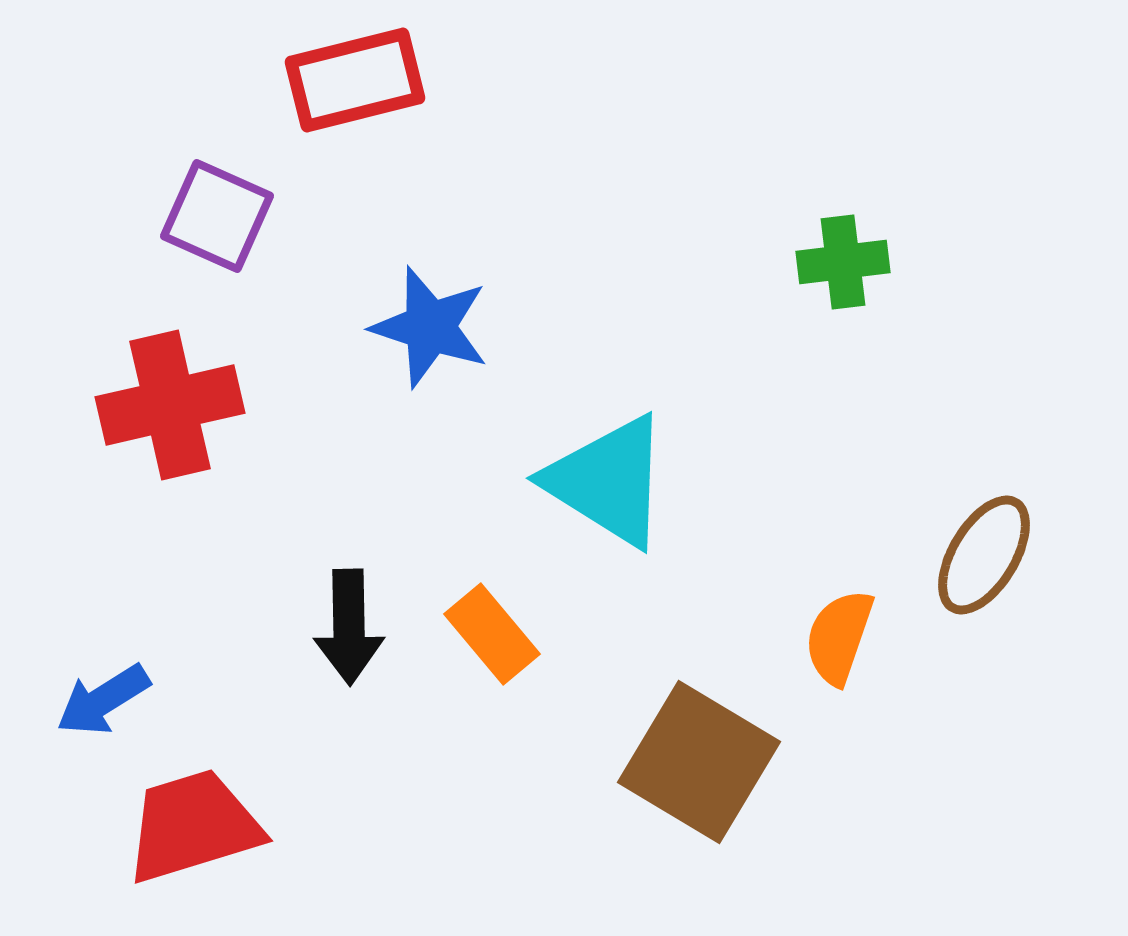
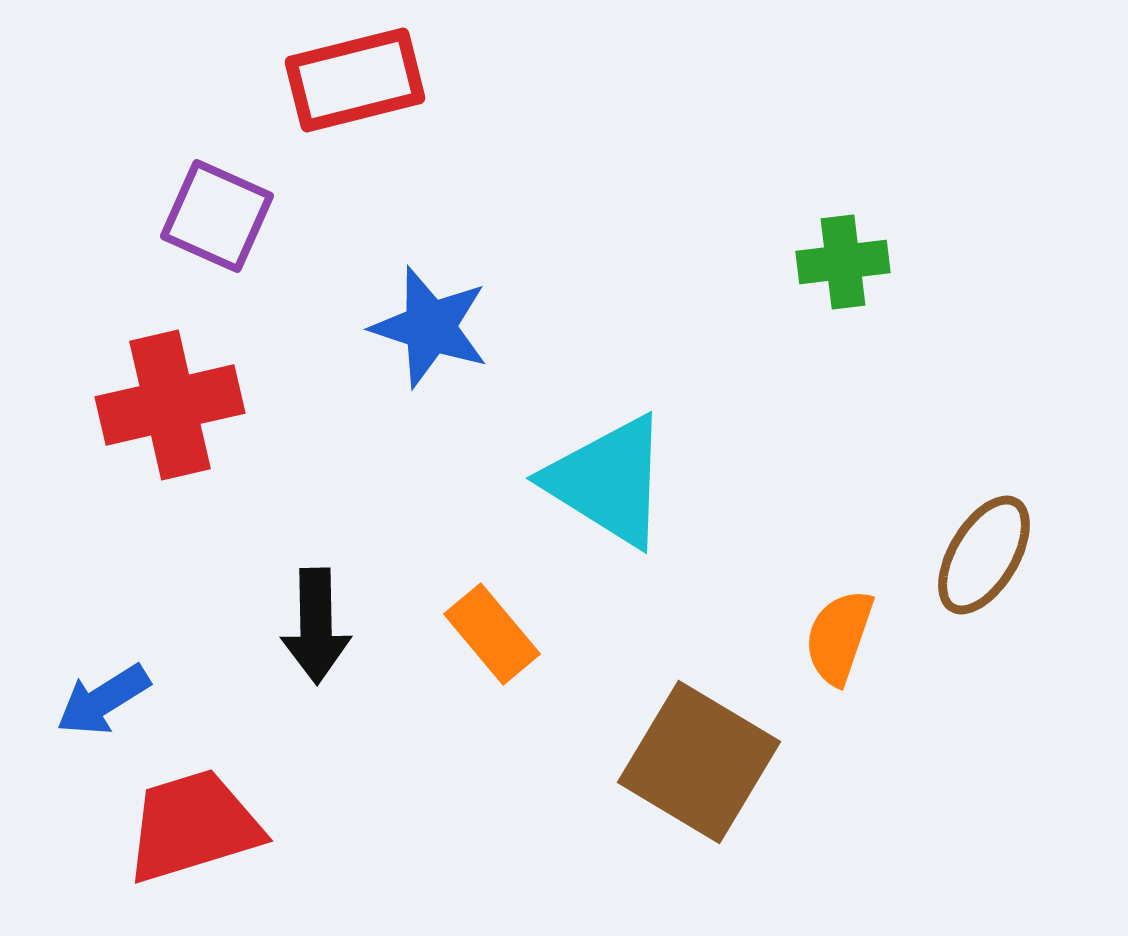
black arrow: moved 33 px left, 1 px up
